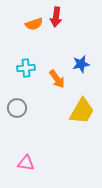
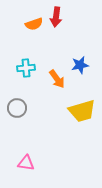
blue star: moved 1 px left, 1 px down
yellow trapezoid: rotated 44 degrees clockwise
